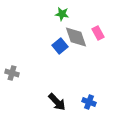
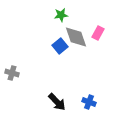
green star: moved 1 px left, 1 px down; rotated 16 degrees counterclockwise
pink rectangle: rotated 56 degrees clockwise
